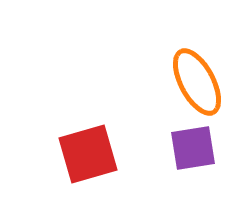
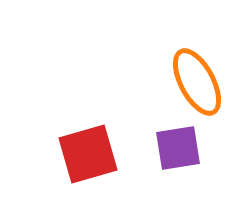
purple square: moved 15 px left
